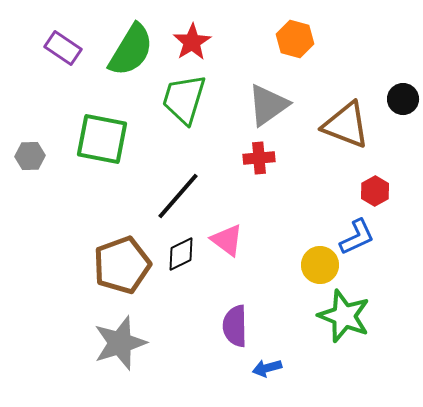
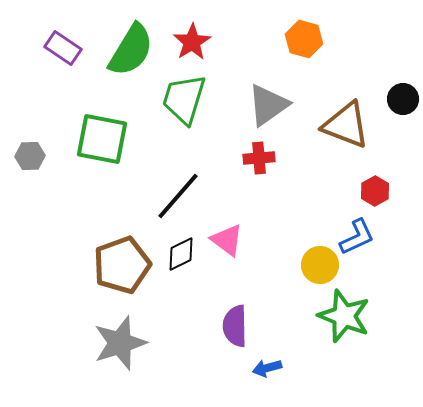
orange hexagon: moved 9 px right
